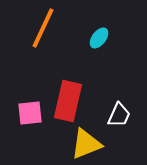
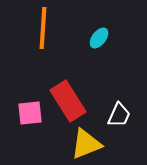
orange line: rotated 21 degrees counterclockwise
red rectangle: rotated 45 degrees counterclockwise
